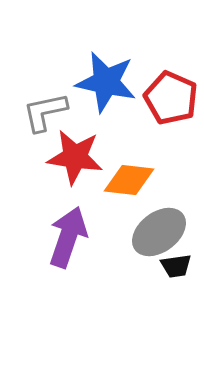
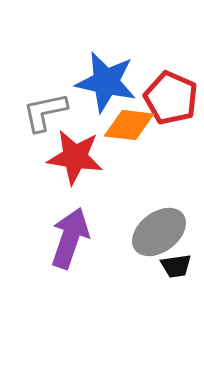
orange diamond: moved 55 px up
purple arrow: moved 2 px right, 1 px down
